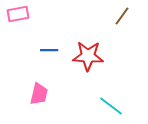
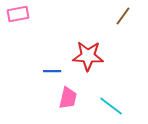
brown line: moved 1 px right
blue line: moved 3 px right, 21 px down
pink trapezoid: moved 29 px right, 4 px down
